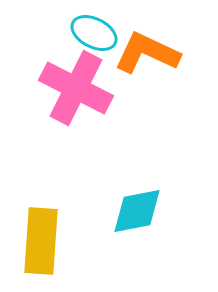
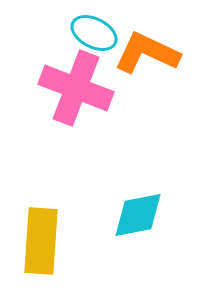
pink cross: rotated 6 degrees counterclockwise
cyan diamond: moved 1 px right, 4 px down
